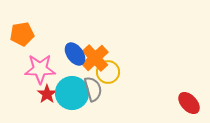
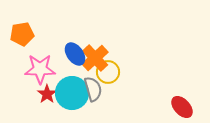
red ellipse: moved 7 px left, 4 px down
